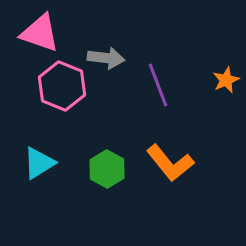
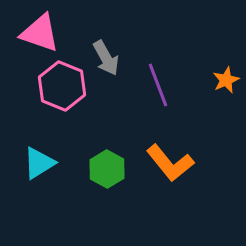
gray arrow: rotated 54 degrees clockwise
